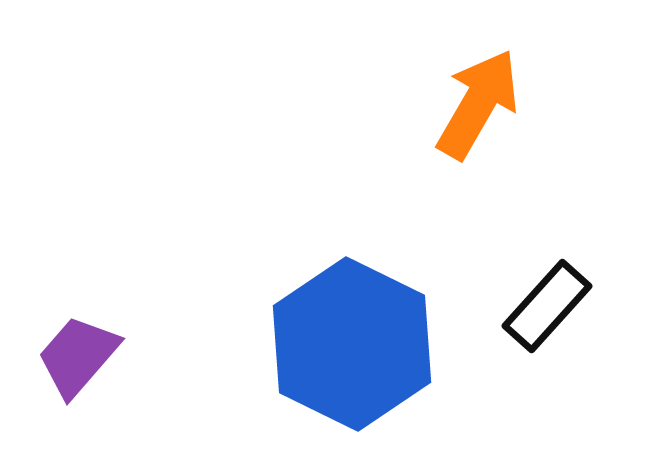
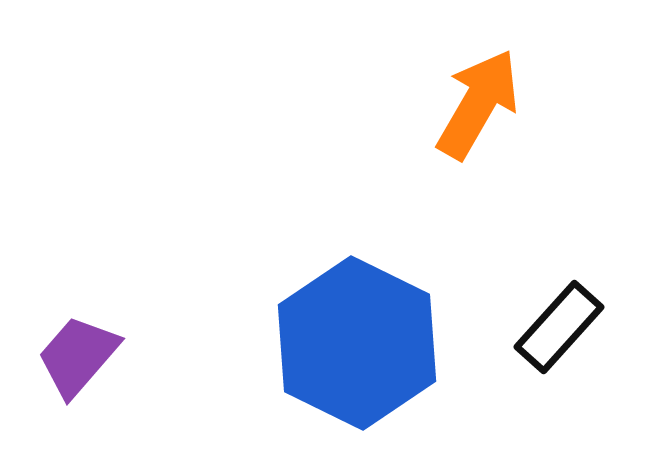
black rectangle: moved 12 px right, 21 px down
blue hexagon: moved 5 px right, 1 px up
